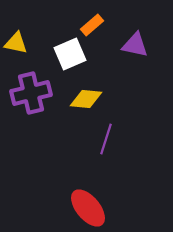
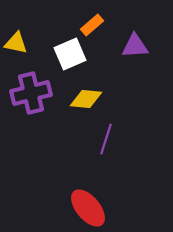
purple triangle: moved 1 px down; rotated 16 degrees counterclockwise
